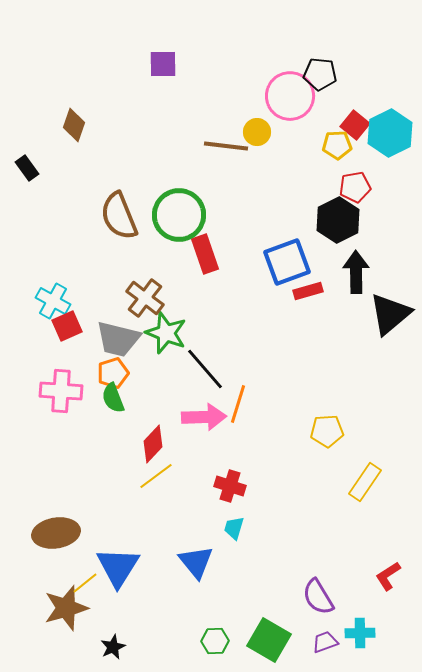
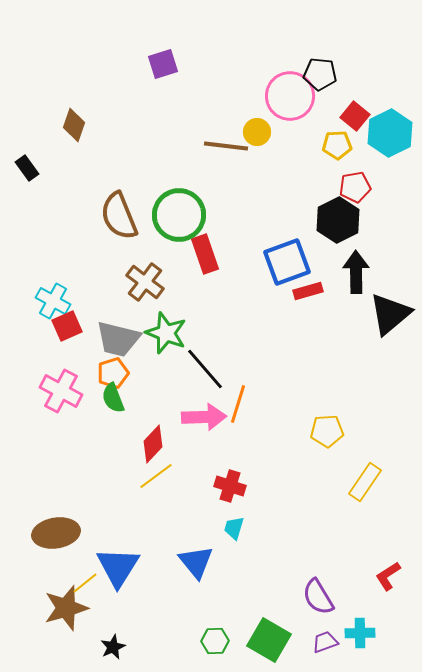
purple square at (163, 64): rotated 16 degrees counterclockwise
red square at (355, 125): moved 9 px up
brown cross at (145, 298): moved 16 px up
pink cross at (61, 391): rotated 24 degrees clockwise
